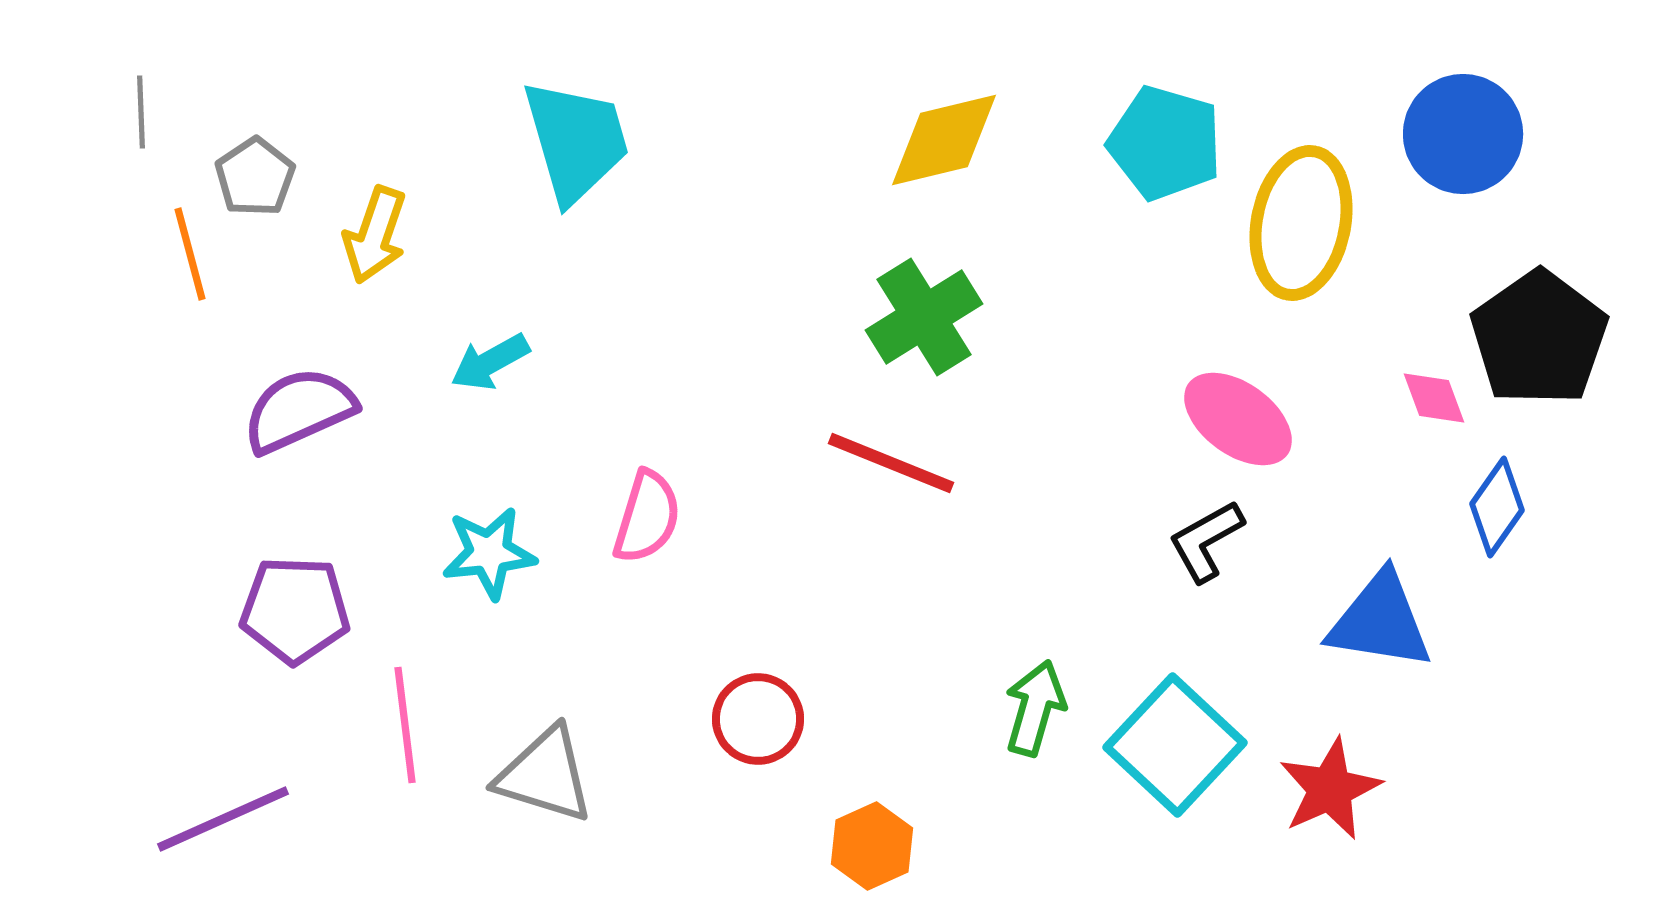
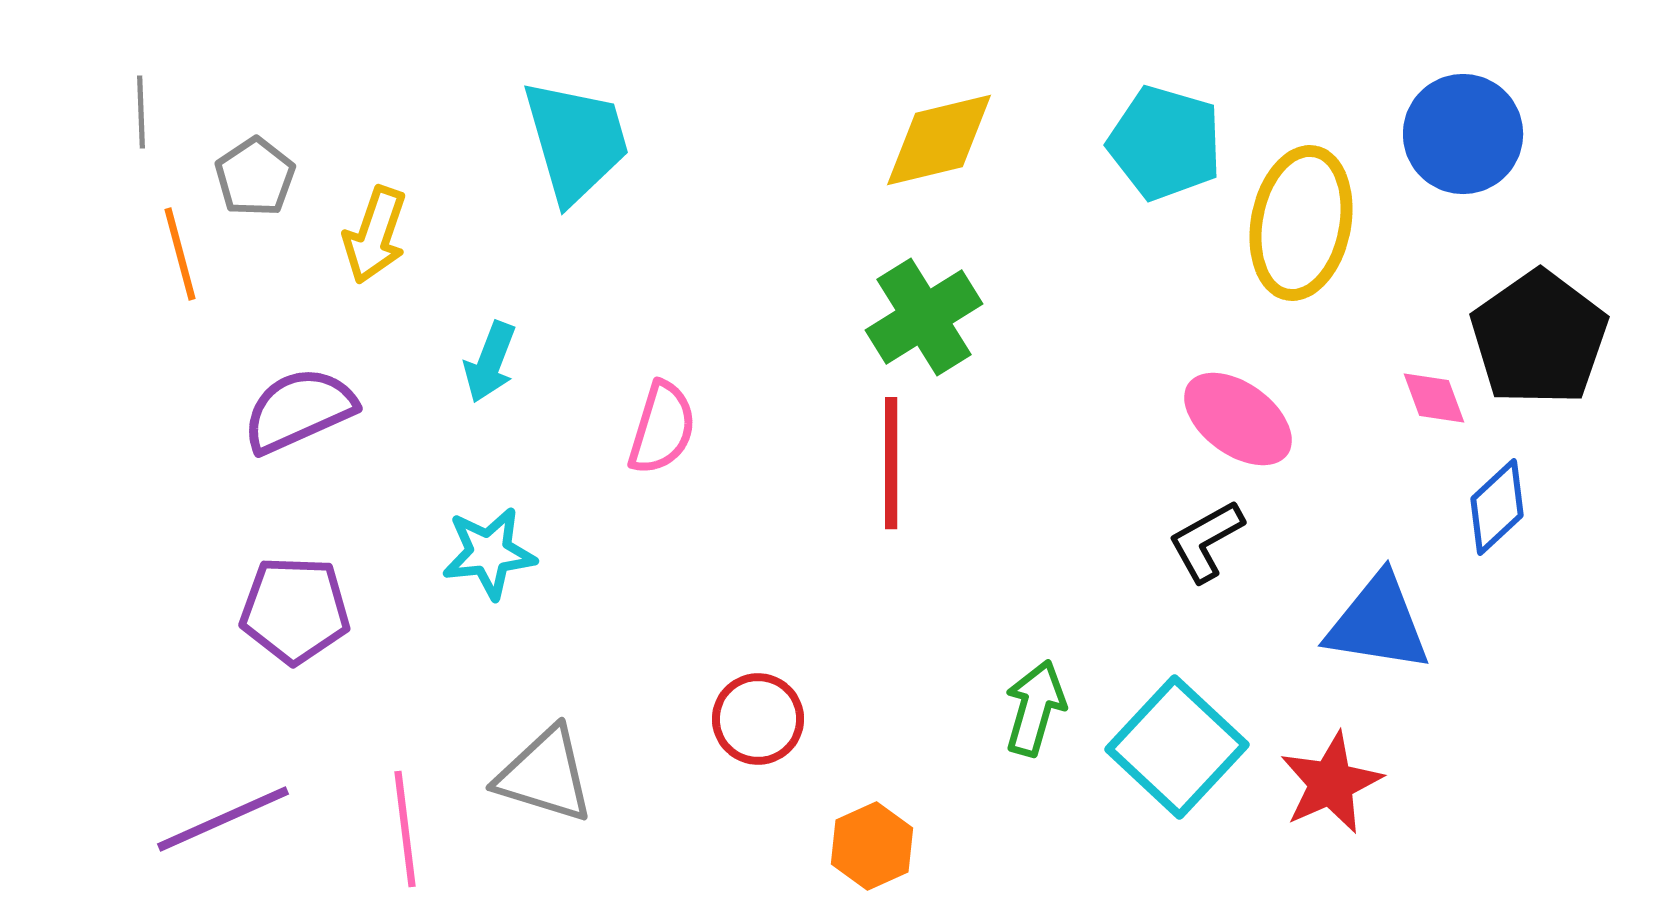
yellow diamond: moved 5 px left
orange line: moved 10 px left
cyan arrow: rotated 40 degrees counterclockwise
red line: rotated 68 degrees clockwise
blue diamond: rotated 12 degrees clockwise
pink semicircle: moved 15 px right, 89 px up
blue triangle: moved 2 px left, 2 px down
pink line: moved 104 px down
cyan square: moved 2 px right, 2 px down
red star: moved 1 px right, 6 px up
